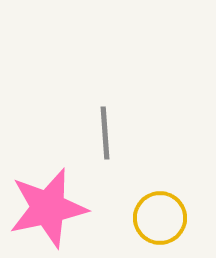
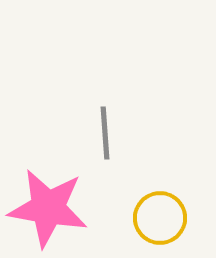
pink star: rotated 22 degrees clockwise
